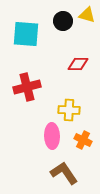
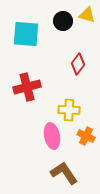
red diamond: rotated 55 degrees counterclockwise
pink ellipse: rotated 10 degrees counterclockwise
orange cross: moved 3 px right, 4 px up
